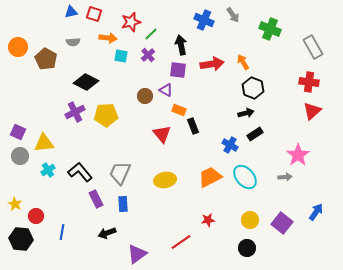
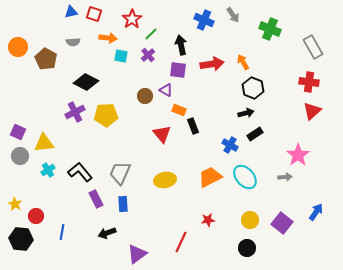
red star at (131, 22): moved 1 px right, 3 px up; rotated 18 degrees counterclockwise
red line at (181, 242): rotated 30 degrees counterclockwise
